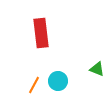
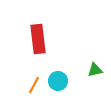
red rectangle: moved 3 px left, 6 px down
green triangle: moved 2 px left, 1 px down; rotated 35 degrees counterclockwise
